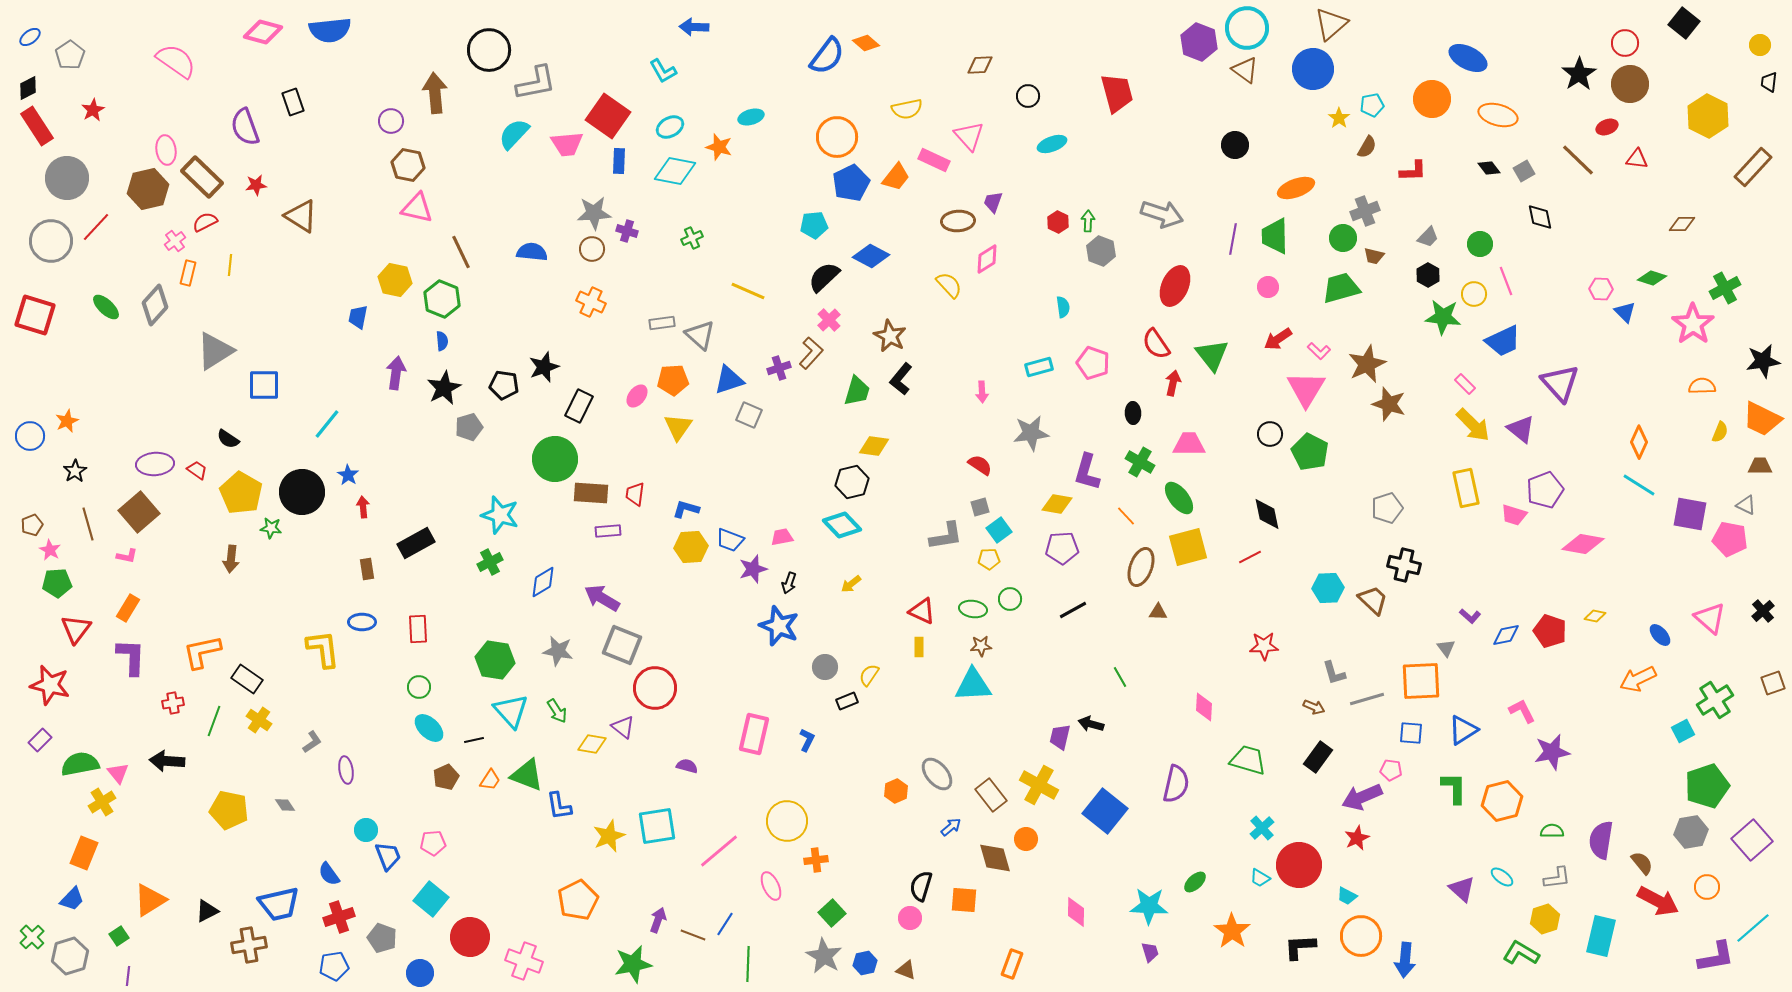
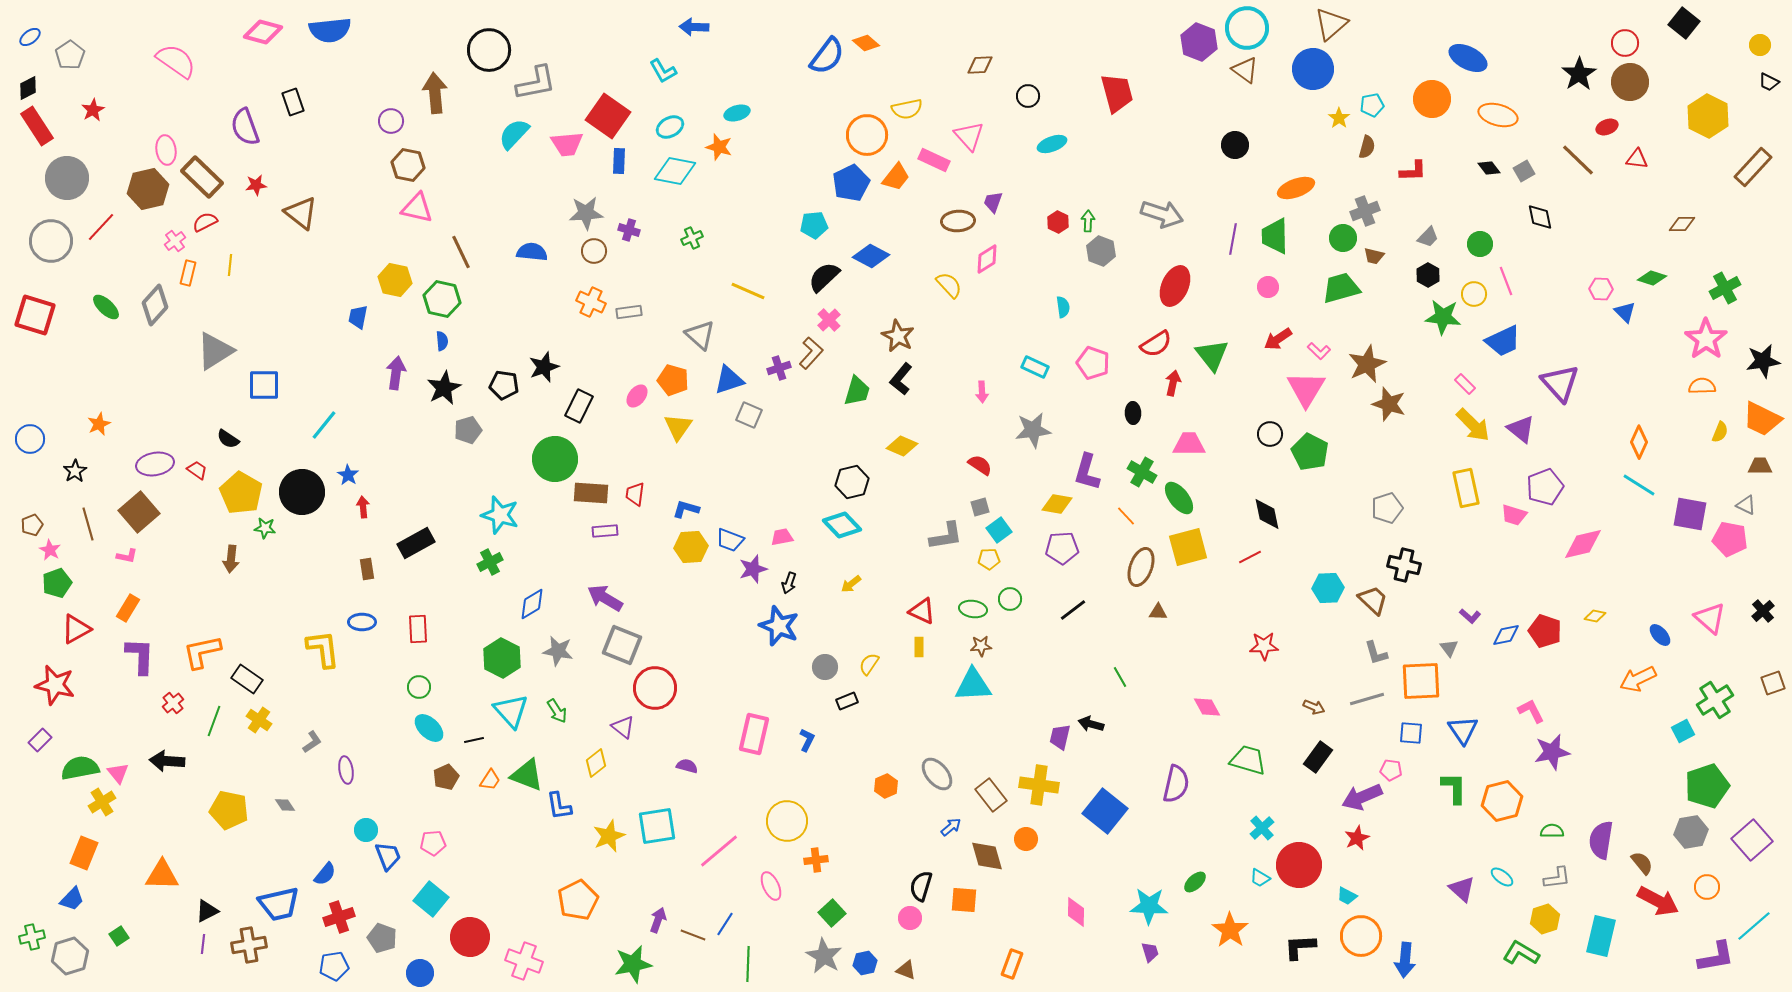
black trapezoid at (1769, 82): rotated 70 degrees counterclockwise
brown circle at (1630, 84): moved 2 px up
cyan ellipse at (751, 117): moved 14 px left, 4 px up
orange circle at (837, 137): moved 30 px right, 2 px up
brown semicircle at (1367, 147): rotated 15 degrees counterclockwise
gray star at (594, 213): moved 8 px left
brown triangle at (301, 216): moved 3 px up; rotated 6 degrees clockwise
red line at (96, 227): moved 5 px right
purple cross at (627, 231): moved 2 px right, 1 px up
brown circle at (592, 249): moved 2 px right, 2 px down
green hexagon at (442, 299): rotated 9 degrees counterclockwise
gray rectangle at (662, 323): moved 33 px left, 11 px up
pink star at (1693, 324): moved 13 px right, 15 px down
brown star at (890, 336): moved 8 px right
red semicircle at (1156, 344): rotated 88 degrees counterclockwise
cyan rectangle at (1039, 367): moved 4 px left; rotated 40 degrees clockwise
orange pentagon at (673, 380): rotated 20 degrees clockwise
orange star at (67, 421): moved 32 px right, 3 px down
cyan line at (327, 424): moved 3 px left, 1 px down
gray pentagon at (469, 427): moved 1 px left, 3 px down
gray star at (1031, 433): moved 2 px right, 3 px up
blue circle at (30, 436): moved 3 px down
yellow diamond at (874, 446): moved 28 px right; rotated 16 degrees clockwise
green cross at (1140, 462): moved 2 px right, 10 px down
purple ellipse at (155, 464): rotated 6 degrees counterclockwise
purple pentagon at (1545, 490): moved 3 px up
green star at (271, 528): moved 6 px left
purple rectangle at (608, 531): moved 3 px left
pink diamond at (1583, 544): rotated 24 degrees counterclockwise
blue diamond at (543, 582): moved 11 px left, 22 px down
green pentagon at (57, 583): rotated 16 degrees counterclockwise
purple arrow at (602, 598): moved 3 px right
black line at (1073, 610): rotated 8 degrees counterclockwise
red triangle at (76, 629): rotated 24 degrees clockwise
red pentagon at (1550, 631): moved 5 px left
gray triangle at (1446, 648): moved 3 px right
purple L-shape at (131, 657): moved 9 px right, 1 px up
green hexagon at (495, 660): moved 7 px right, 2 px up; rotated 18 degrees clockwise
gray L-shape at (1334, 673): moved 42 px right, 20 px up
yellow semicircle at (869, 675): moved 11 px up
red star at (50, 685): moved 5 px right
red cross at (173, 703): rotated 30 degrees counterclockwise
pink diamond at (1204, 707): moved 3 px right; rotated 32 degrees counterclockwise
pink L-shape at (1522, 711): moved 9 px right
blue triangle at (1463, 730): rotated 32 degrees counterclockwise
yellow diamond at (592, 744): moved 4 px right, 19 px down; rotated 48 degrees counterclockwise
green semicircle at (80, 764): moved 4 px down
yellow cross at (1039, 785): rotated 21 degrees counterclockwise
orange hexagon at (896, 791): moved 10 px left, 5 px up
brown diamond at (995, 858): moved 8 px left, 2 px up
blue semicircle at (329, 874): moved 4 px left; rotated 105 degrees counterclockwise
orange triangle at (150, 900): moved 12 px right, 25 px up; rotated 33 degrees clockwise
cyan line at (1753, 928): moved 1 px right, 2 px up
orange star at (1232, 931): moved 2 px left, 1 px up
green cross at (32, 937): rotated 30 degrees clockwise
purple line at (128, 976): moved 75 px right, 32 px up
